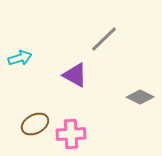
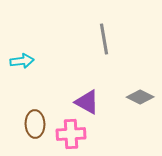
gray line: rotated 56 degrees counterclockwise
cyan arrow: moved 2 px right, 3 px down; rotated 10 degrees clockwise
purple triangle: moved 12 px right, 27 px down
brown ellipse: rotated 64 degrees counterclockwise
